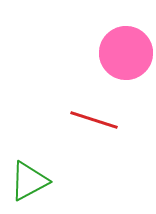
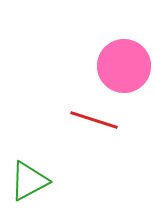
pink circle: moved 2 px left, 13 px down
